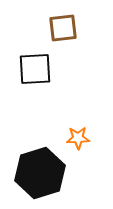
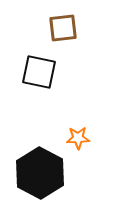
black square: moved 4 px right, 3 px down; rotated 15 degrees clockwise
black hexagon: rotated 15 degrees counterclockwise
